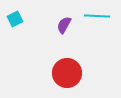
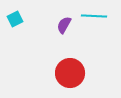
cyan line: moved 3 px left
red circle: moved 3 px right
